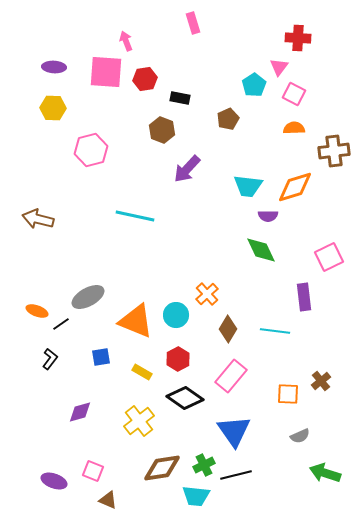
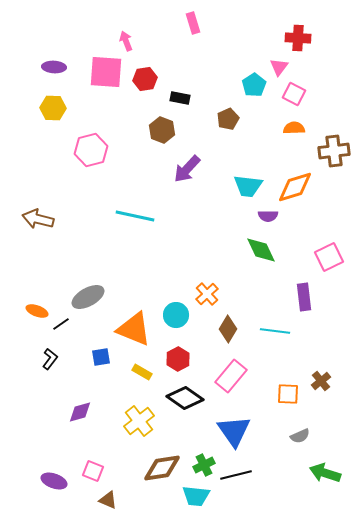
orange triangle at (136, 321): moved 2 px left, 8 px down
